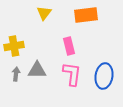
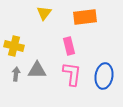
orange rectangle: moved 1 px left, 2 px down
yellow cross: rotated 24 degrees clockwise
